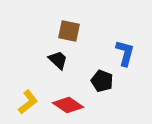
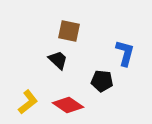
black pentagon: rotated 15 degrees counterclockwise
